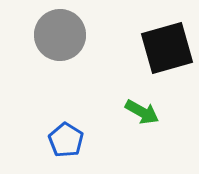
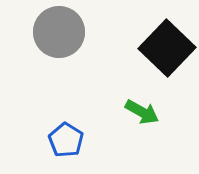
gray circle: moved 1 px left, 3 px up
black square: rotated 30 degrees counterclockwise
